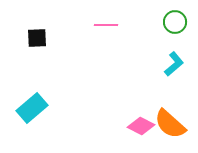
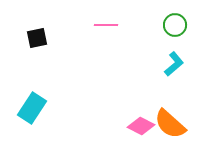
green circle: moved 3 px down
black square: rotated 10 degrees counterclockwise
cyan rectangle: rotated 16 degrees counterclockwise
